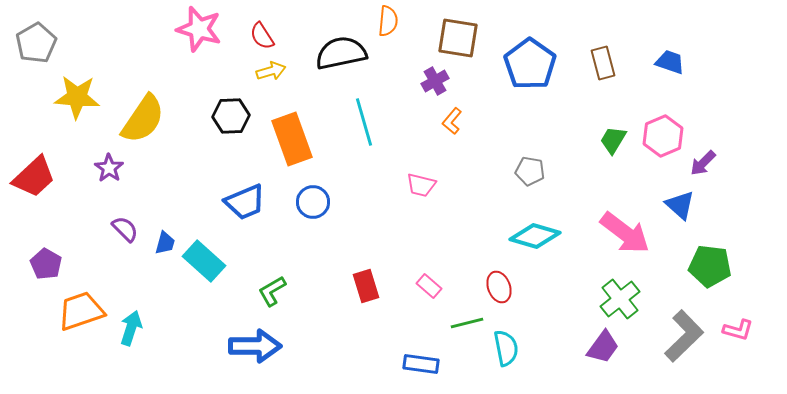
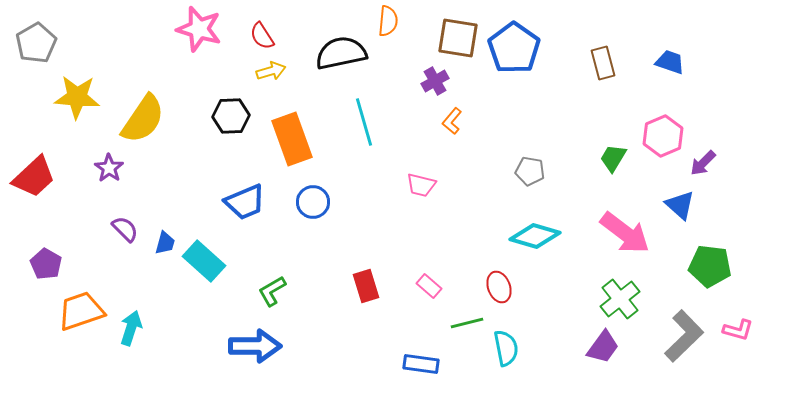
blue pentagon at (530, 64): moved 16 px left, 16 px up
green trapezoid at (613, 140): moved 18 px down
